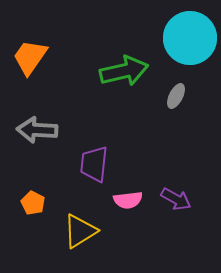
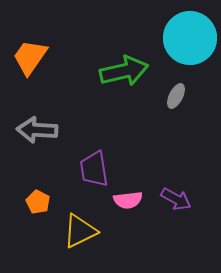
purple trapezoid: moved 5 px down; rotated 15 degrees counterclockwise
orange pentagon: moved 5 px right, 1 px up
yellow triangle: rotated 6 degrees clockwise
